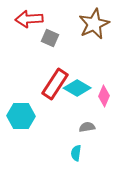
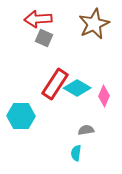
red arrow: moved 9 px right
gray square: moved 6 px left
gray semicircle: moved 1 px left, 3 px down
